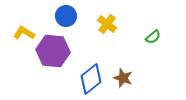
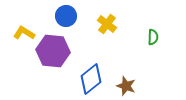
green semicircle: rotated 49 degrees counterclockwise
brown star: moved 3 px right, 8 px down
